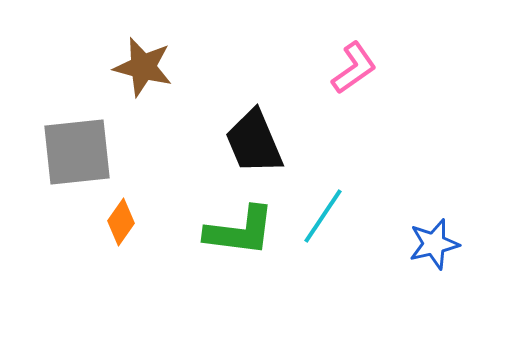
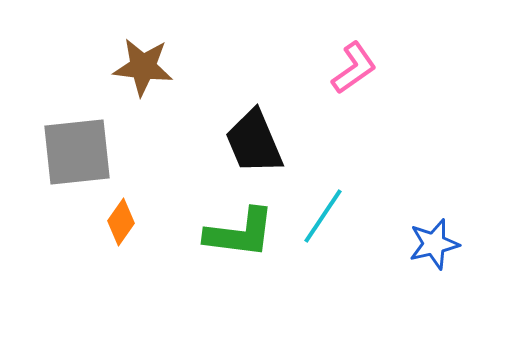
brown star: rotated 8 degrees counterclockwise
green L-shape: moved 2 px down
